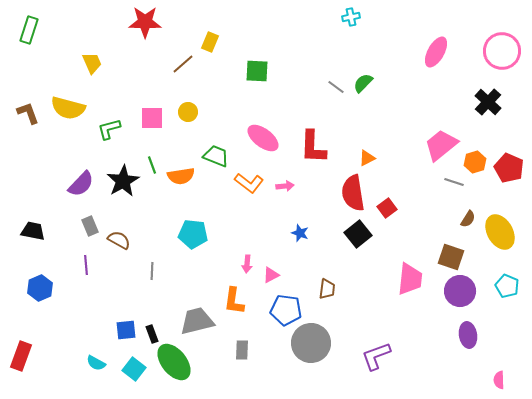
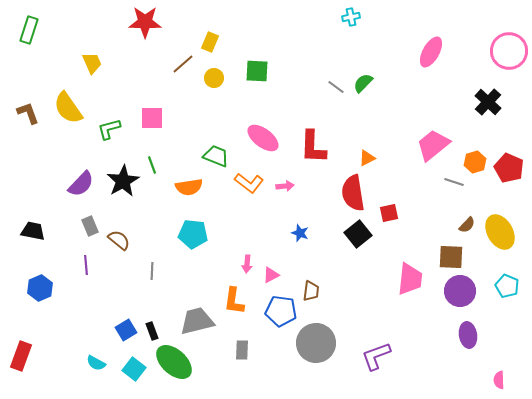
pink circle at (502, 51): moved 7 px right
pink ellipse at (436, 52): moved 5 px left
yellow semicircle at (68, 108): rotated 40 degrees clockwise
yellow circle at (188, 112): moved 26 px right, 34 px up
pink trapezoid at (441, 145): moved 8 px left
orange semicircle at (181, 176): moved 8 px right, 11 px down
red square at (387, 208): moved 2 px right, 5 px down; rotated 24 degrees clockwise
brown semicircle at (468, 219): moved 1 px left, 6 px down; rotated 12 degrees clockwise
brown semicircle at (119, 240): rotated 10 degrees clockwise
brown square at (451, 257): rotated 16 degrees counterclockwise
brown trapezoid at (327, 289): moved 16 px left, 2 px down
blue pentagon at (286, 310): moved 5 px left, 1 px down
blue square at (126, 330): rotated 25 degrees counterclockwise
black rectangle at (152, 334): moved 3 px up
gray circle at (311, 343): moved 5 px right
green ellipse at (174, 362): rotated 9 degrees counterclockwise
